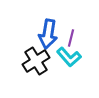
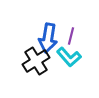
blue arrow: moved 4 px down
purple line: moved 2 px up
